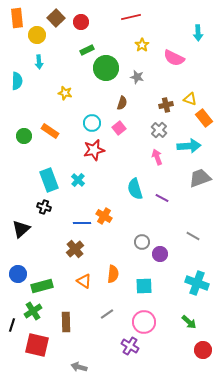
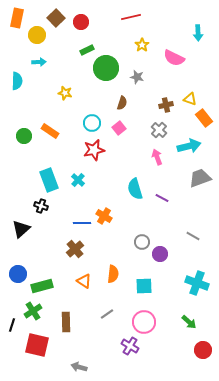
orange rectangle at (17, 18): rotated 18 degrees clockwise
cyan arrow at (39, 62): rotated 88 degrees counterclockwise
cyan arrow at (189, 146): rotated 10 degrees counterclockwise
black cross at (44, 207): moved 3 px left, 1 px up
